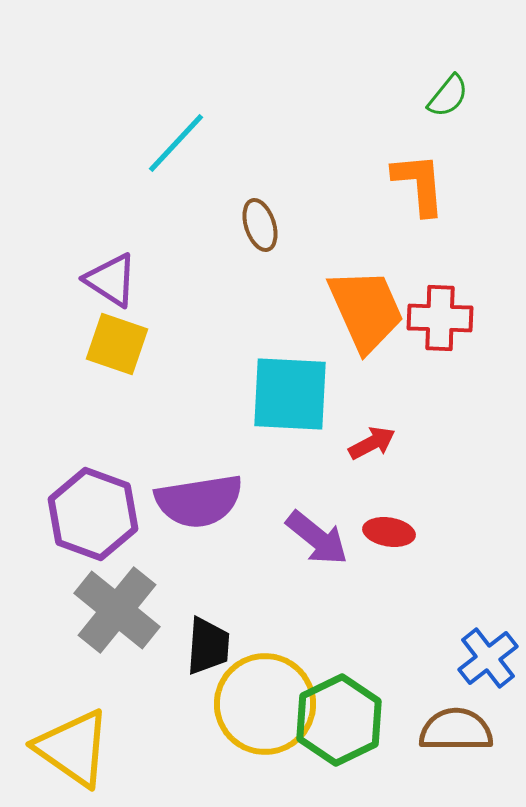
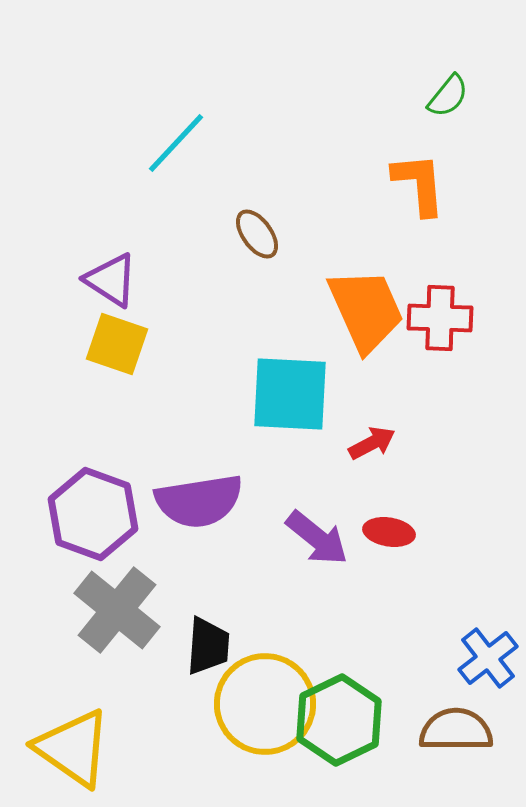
brown ellipse: moved 3 px left, 9 px down; rotated 18 degrees counterclockwise
